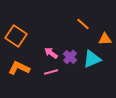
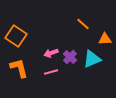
pink arrow: rotated 56 degrees counterclockwise
orange L-shape: rotated 50 degrees clockwise
